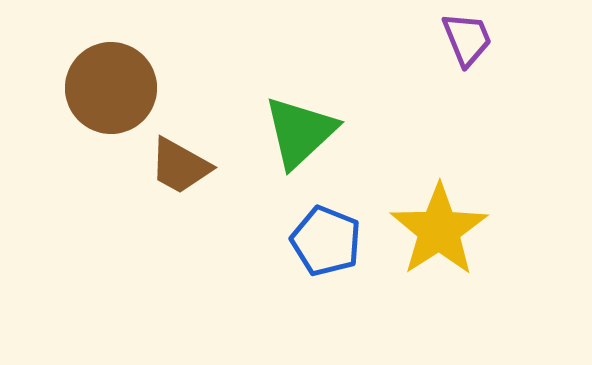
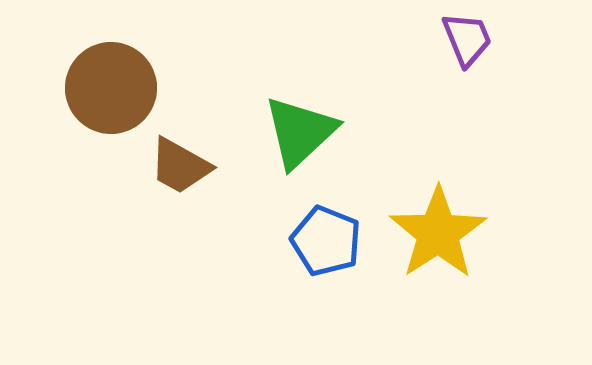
yellow star: moved 1 px left, 3 px down
